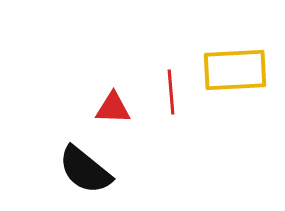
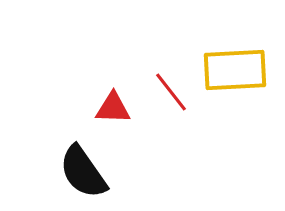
red line: rotated 33 degrees counterclockwise
black semicircle: moved 2 px left, 2 px down; rotated 16 degrees clockwise
